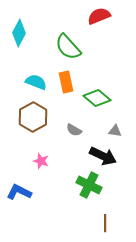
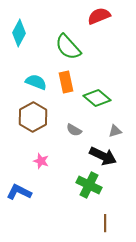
gray triangle: rotated 24 degrees counterclockwise
